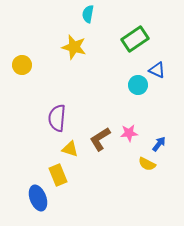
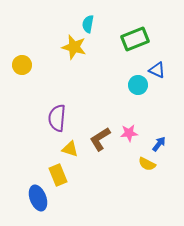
cyan semicircle: moved 10 px down
green rectangle: rotated 12 degrees clockwise
